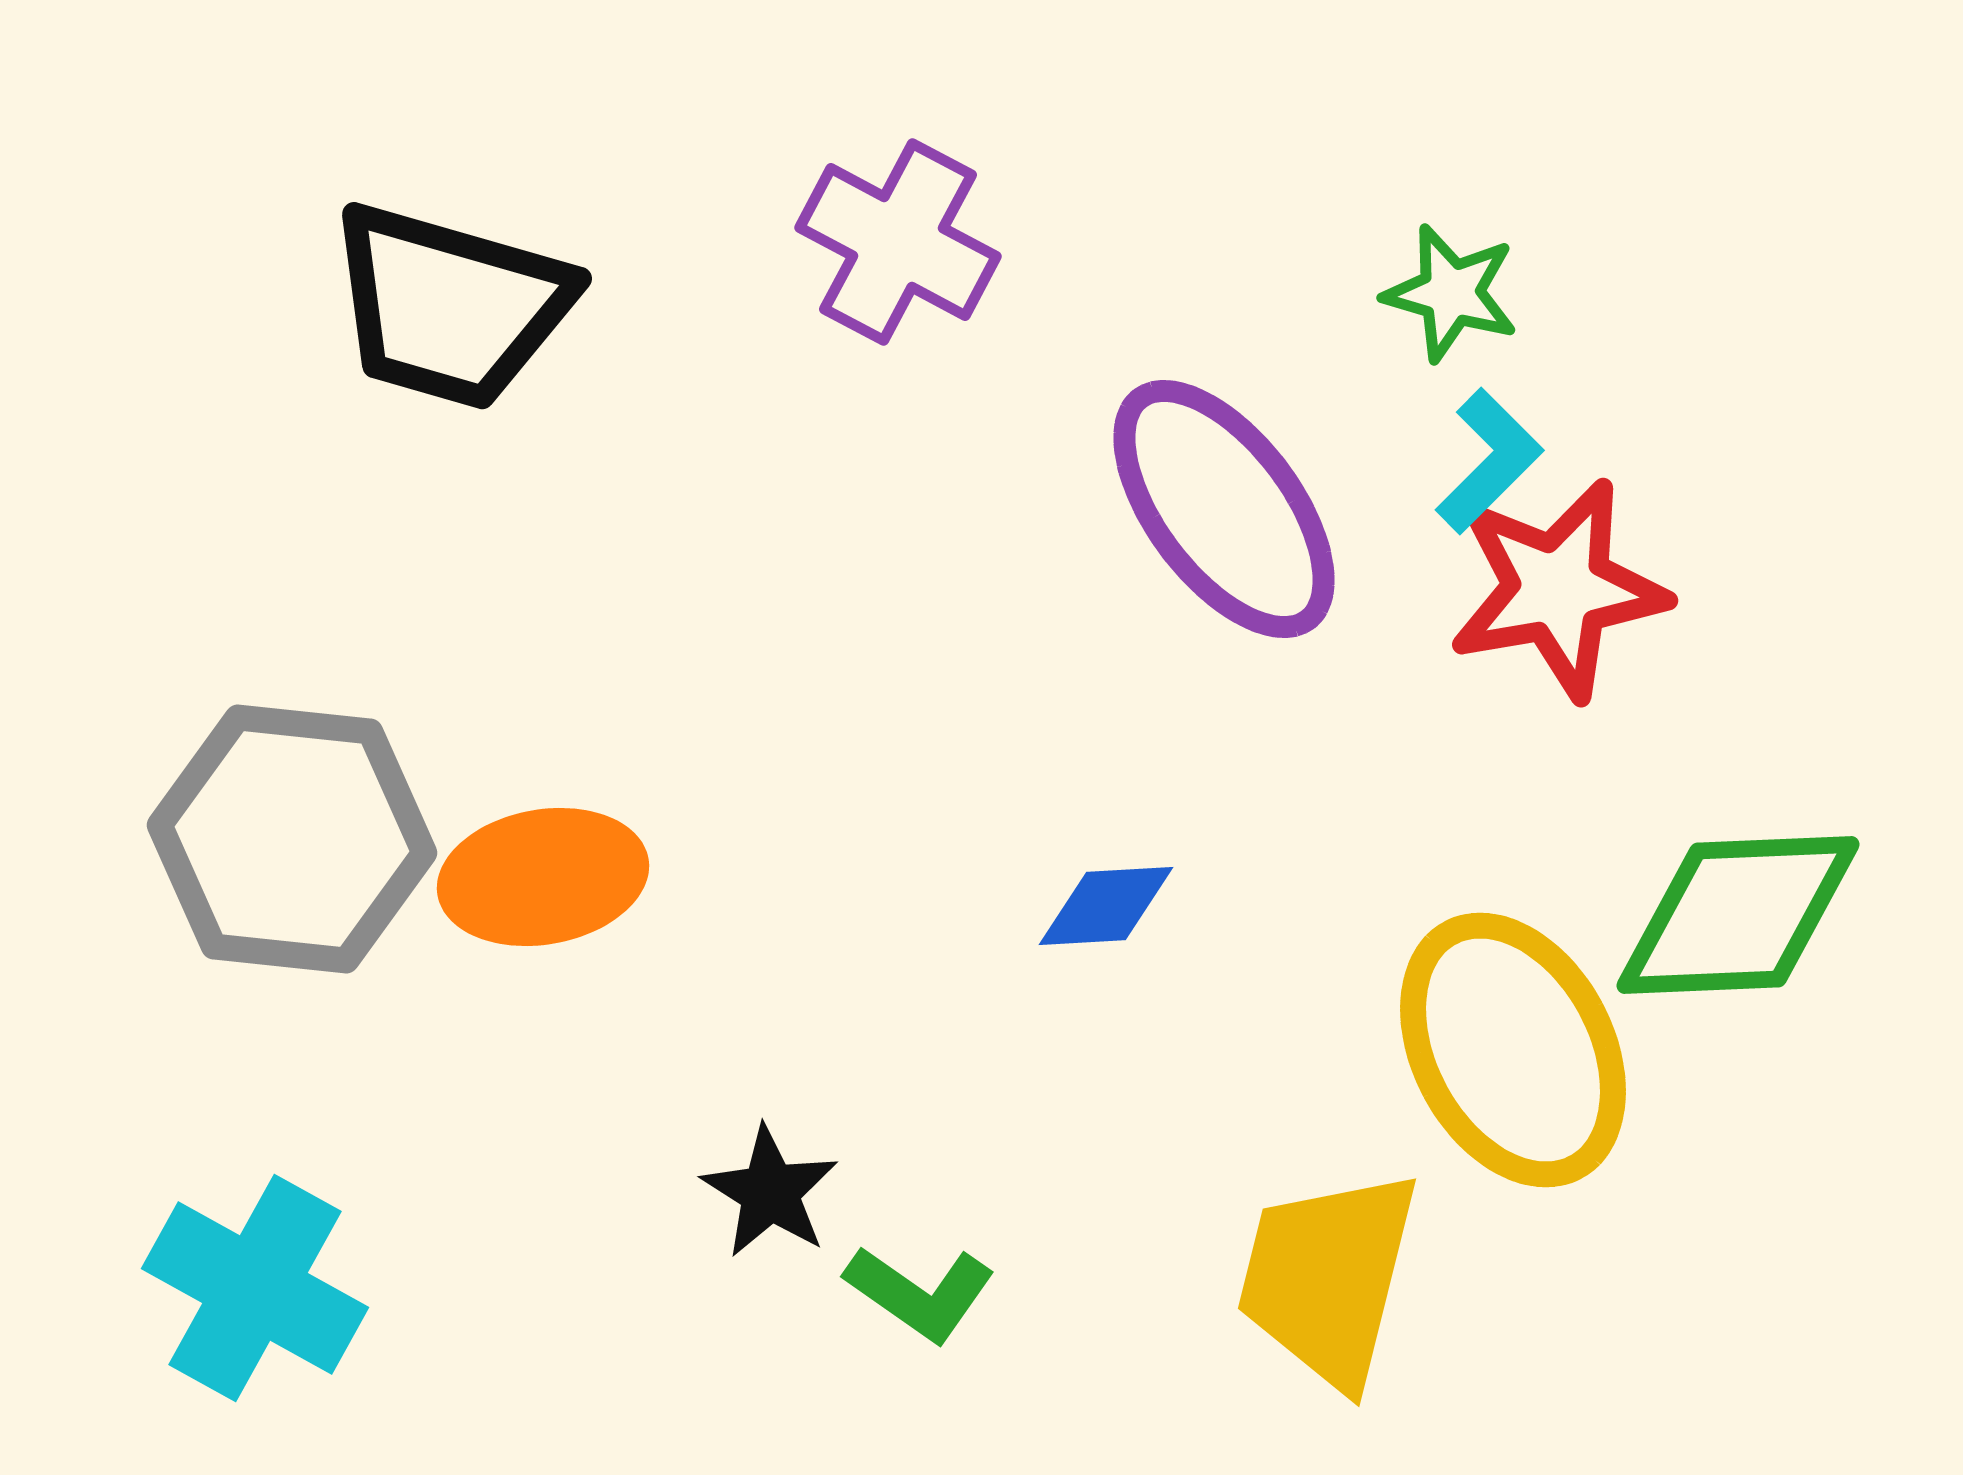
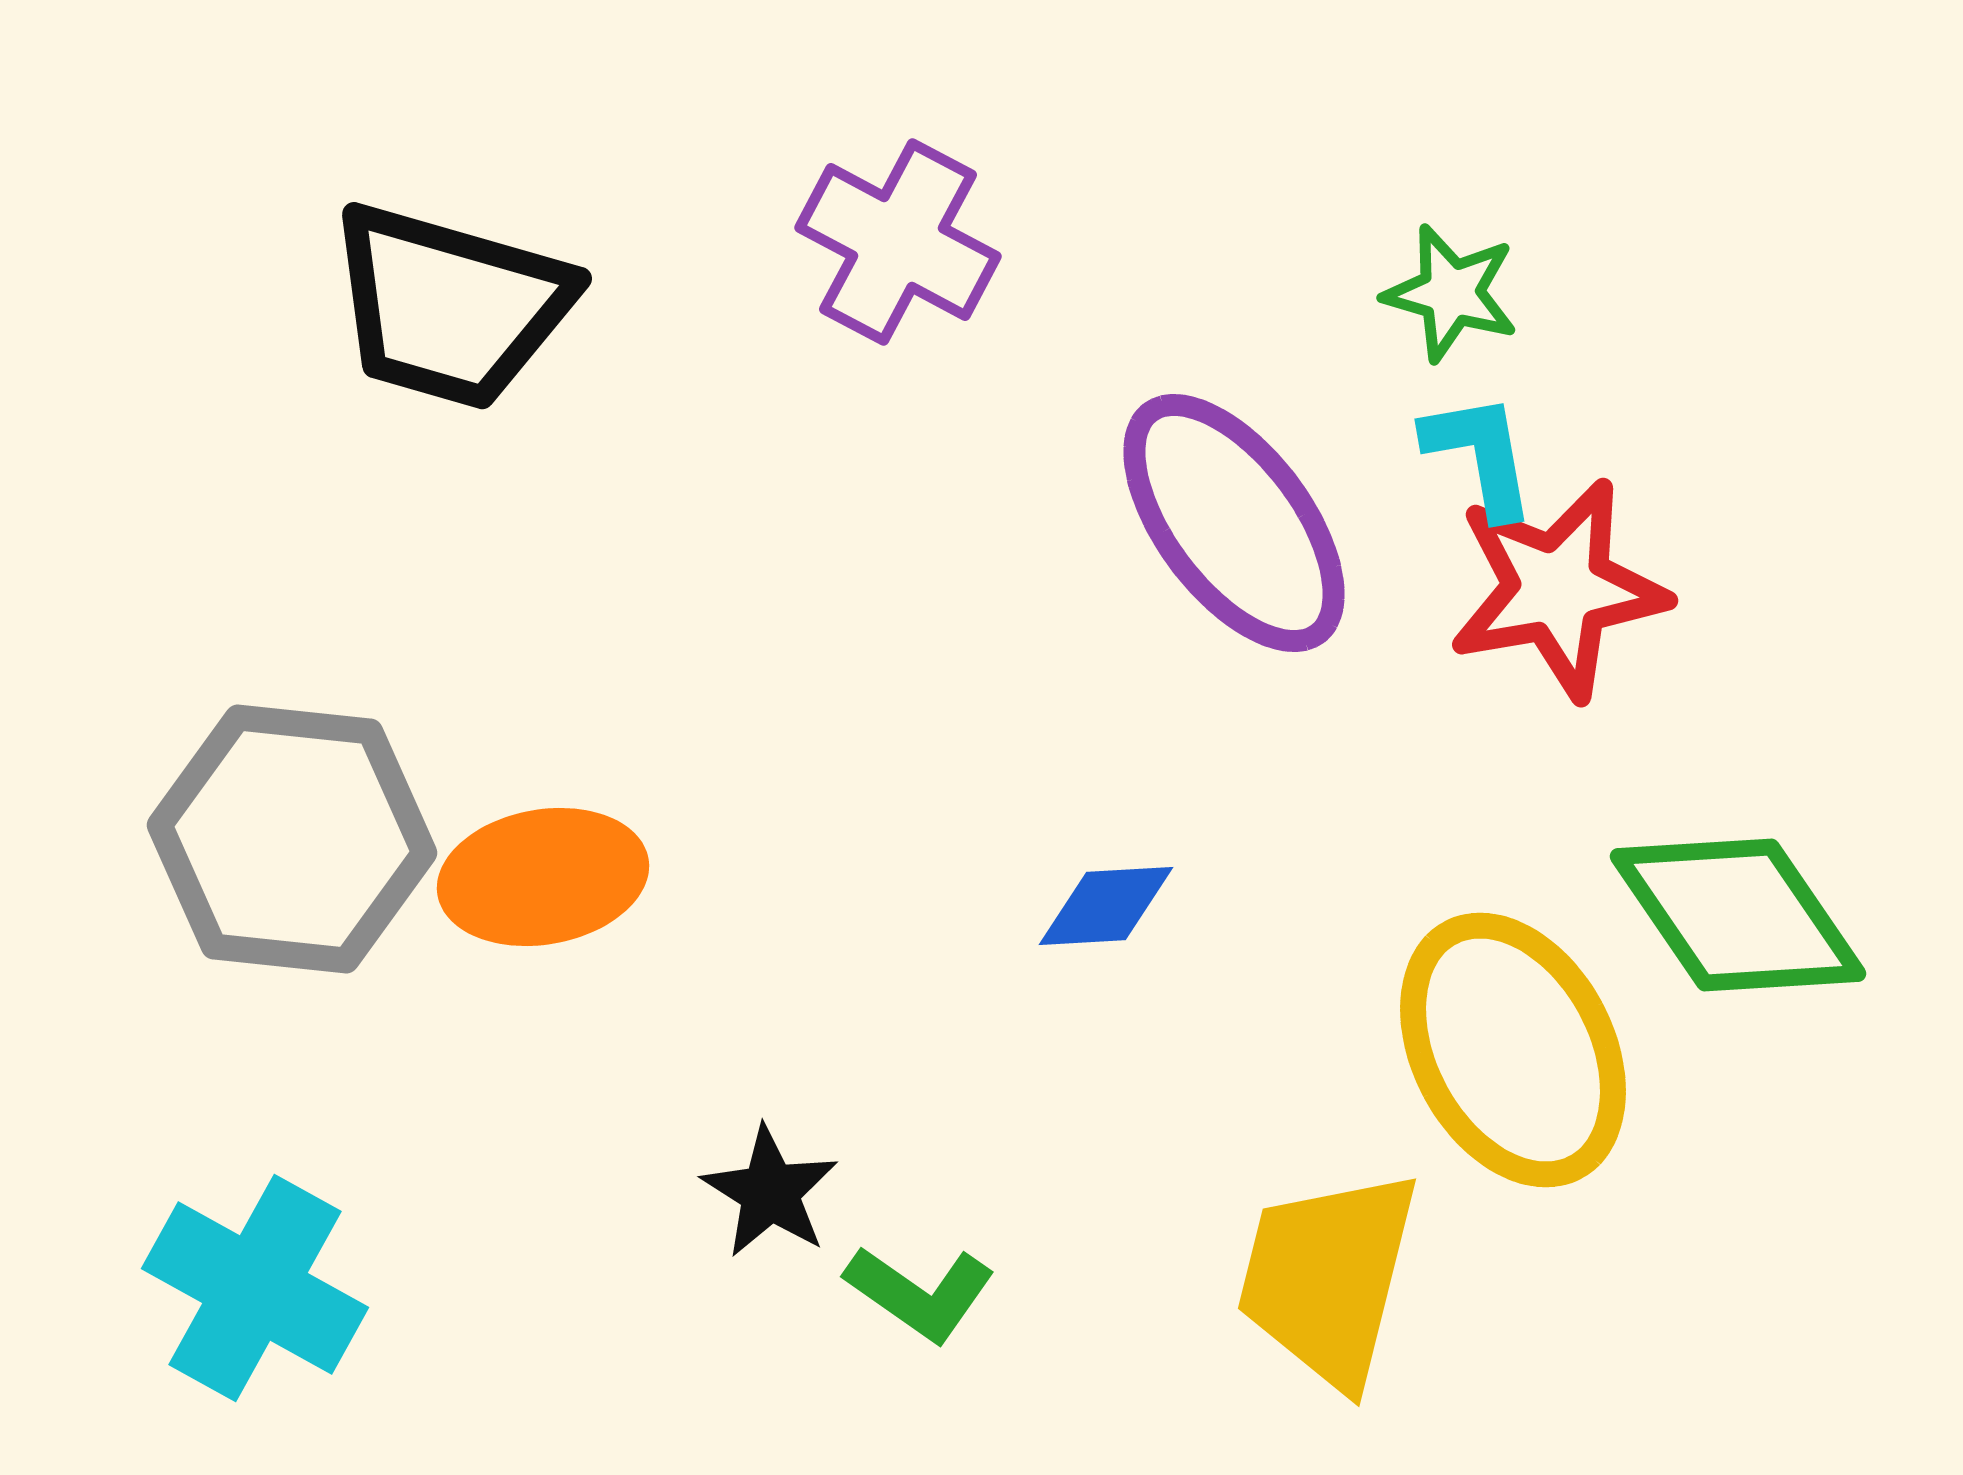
cyan L-shape: moved 9 px left, 6 px up; rotated 55 degrees counterclockwise
purple ellipse: moved 10 px right, 14 px down
green diamond: rotated 58 degrees clockwise
